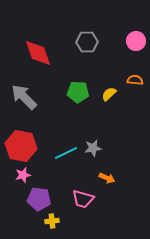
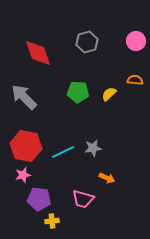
gray hexagon: rotated 15 degrees counterclockwise
red hexagon: moved 5 px right
cyan line: moved 3 px left, 1 px up
